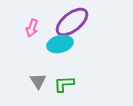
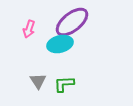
pink arrow: moved 3 px left, 1 px down
